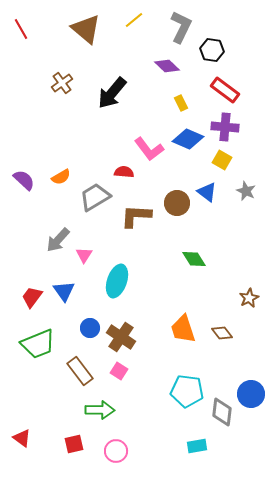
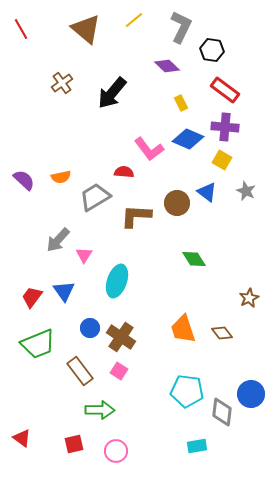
orange semicircle at (61, 177): rotated 18 degrees clockwise
